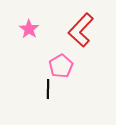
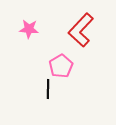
pink star: rotated 30 degrees counterclockwise
